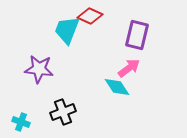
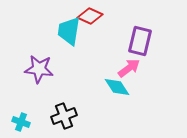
cyan trapezoid: moved 2 px right, 1 px down; rotated 12 degrees counterclockwise
purple rectangle: moved 3 px right, 6 px down
black cross: moved 1 px right, 4 px down
